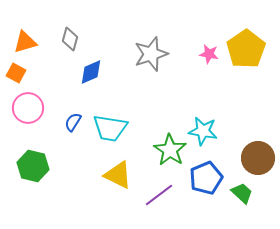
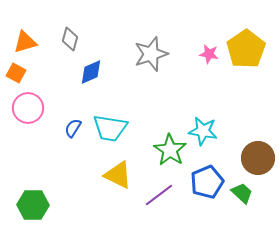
blue semicircle: moved 6 px down
green hexagon: moved 39 px down; rotated 12 degrees counterclockwise
blue pentagon: moved 1 px right, 4 px down
